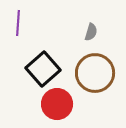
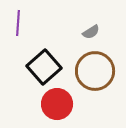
gray semicircle: rotated 42 degrees clockwise
black square: moved 1 px right, 2 px up
brown circle: moved 2 px up
